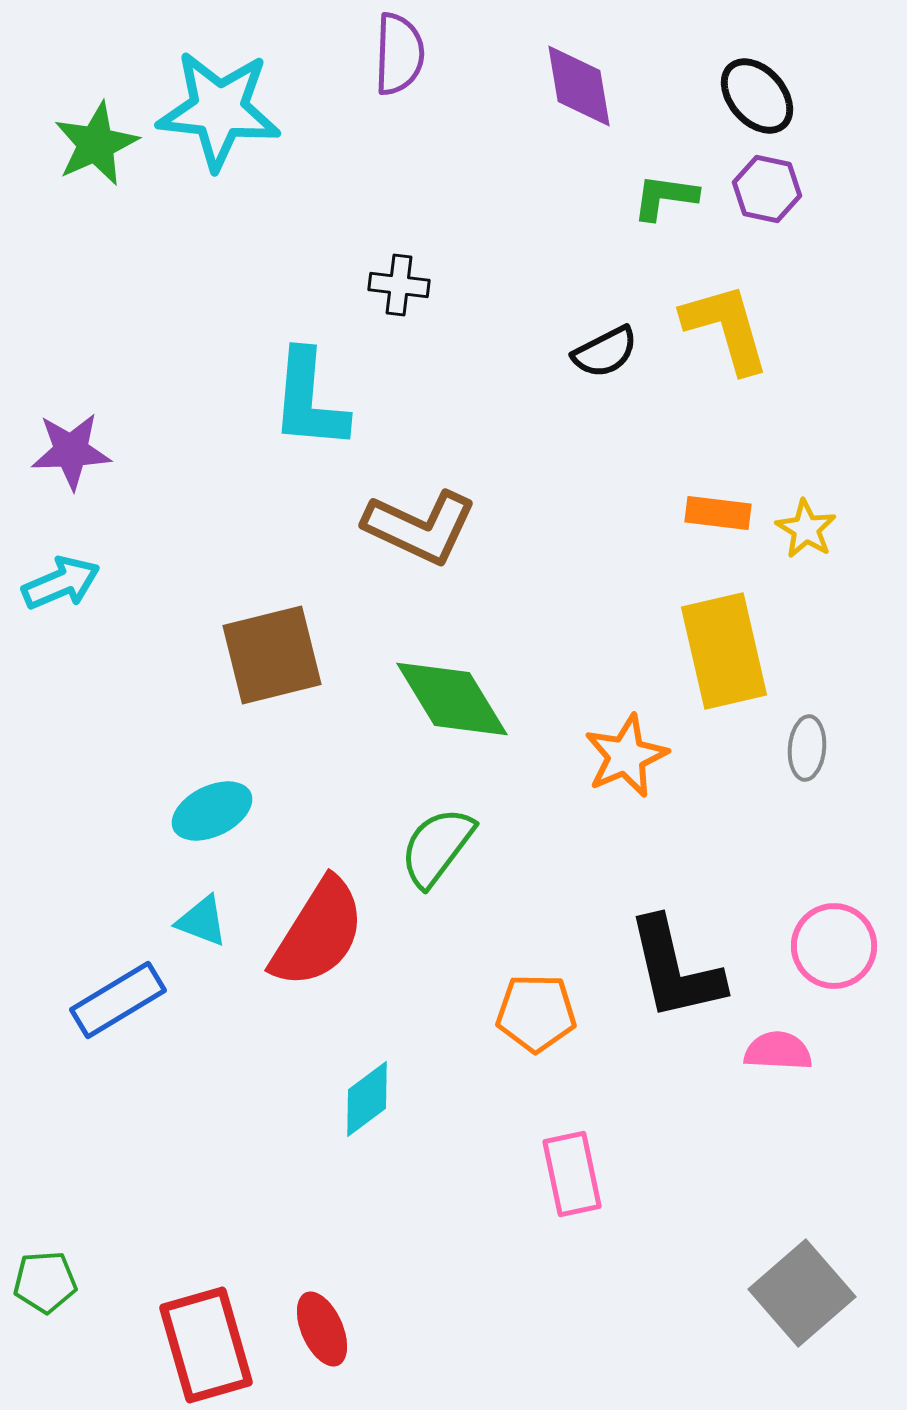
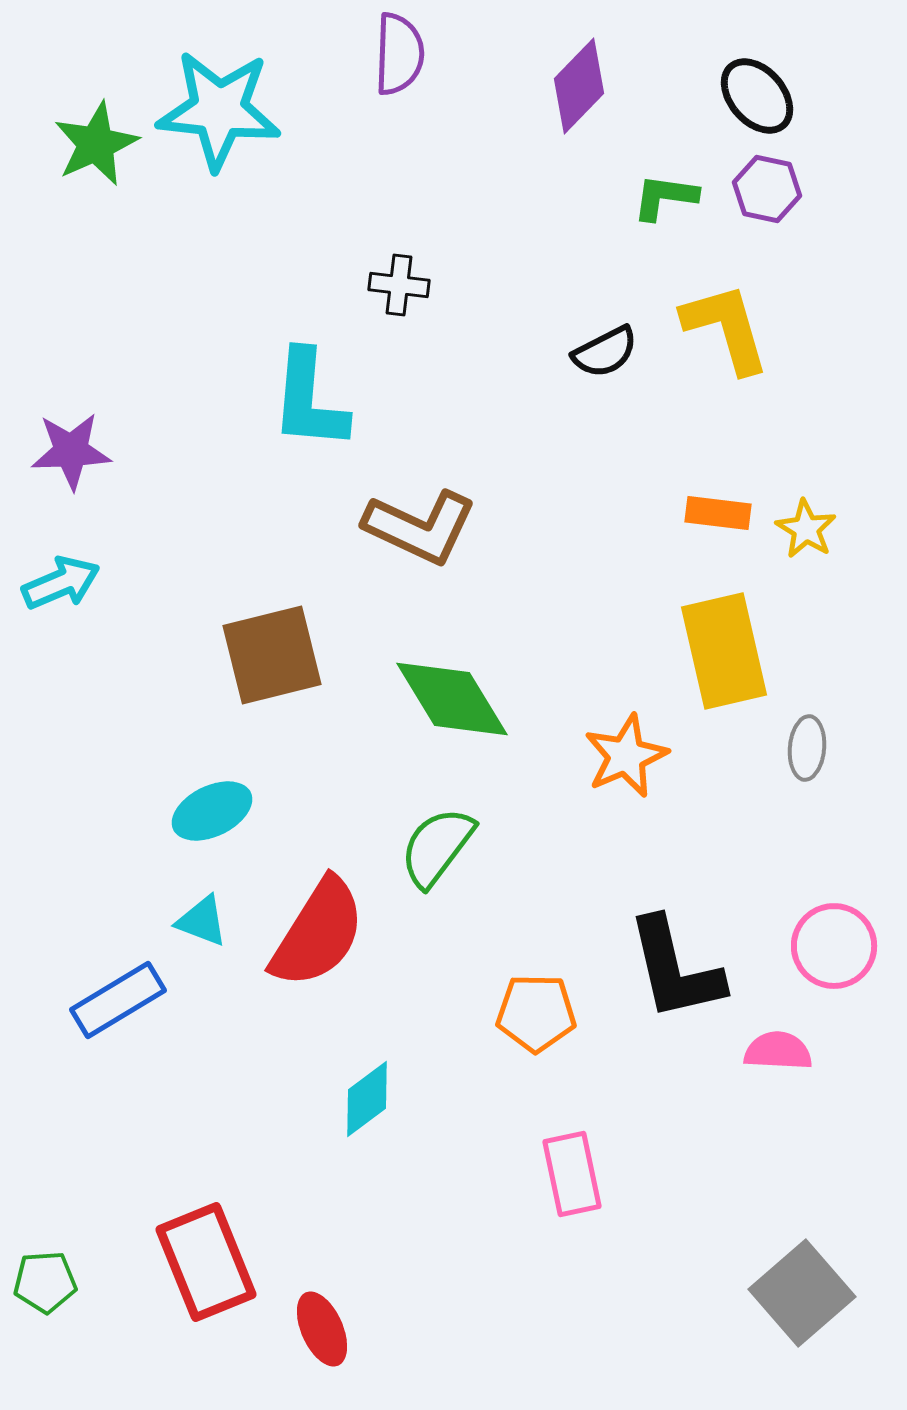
purple diamond: rotated 54 degrees clockwise
red rectangle: moved 83 px up; rotated 6 degrees counterclockwise
